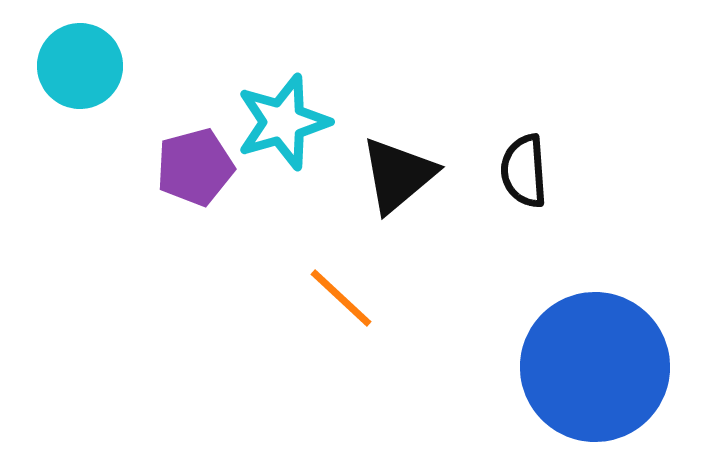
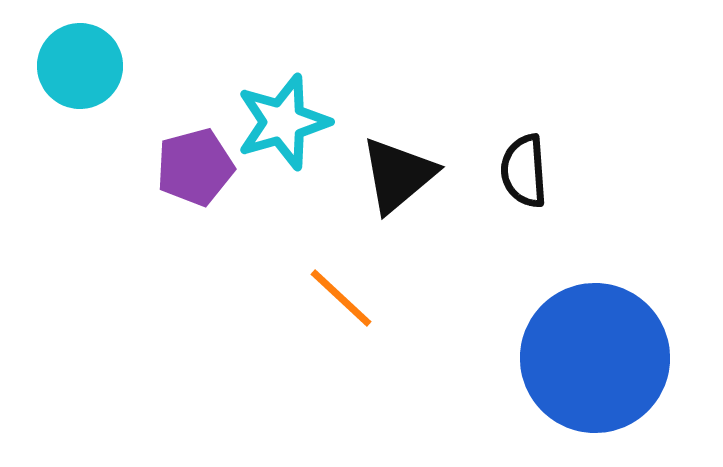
blue circle: moved 9 px up
